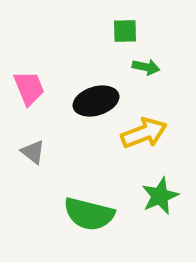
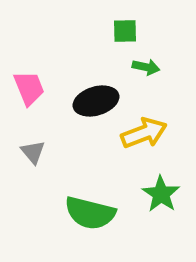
gray triangle: rotated 12 degrees clockwise
green star: moved 1 px right, 2 px up; rotated 15 degrees counterclockwise
green semicircle: moved 1 px right, 1 px up
